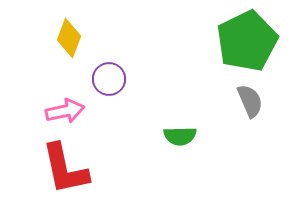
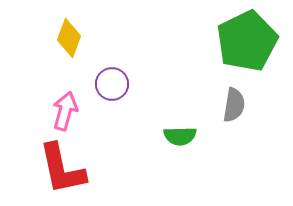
purple circle: moved 3 px right, 5 px down
gray semicircle: moved 16 px left, 4 px down; rotated 32 degrees clockwise
pink arrow: rotated 63 degrees counterclockwise
red L-shape: moved 3 px left
